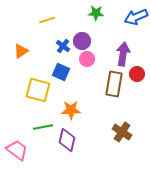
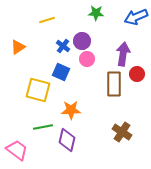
orange triangle: moved 3 px left, 4 px up
brown rectangle: rotated 10 degrees counterclockwise
